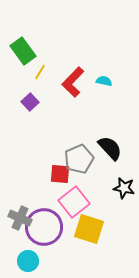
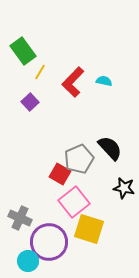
red square: rotated 25 degrees clockwise
purple circle: moved 5 px right, 15 px down
